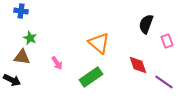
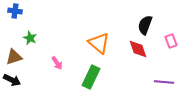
blue cross: moved 6 px left
black semicircle: moved 1 px left, 1 px down
pink rectangle: moved 4 px right
brown triangle: moved 8 px left; rotated 24 degrees counterclockwise
red diamond: moved 16 px up
green rectangle: rotated 30 degrees counterclockwise
purple line: rotated 30 degrees counterclockwise
